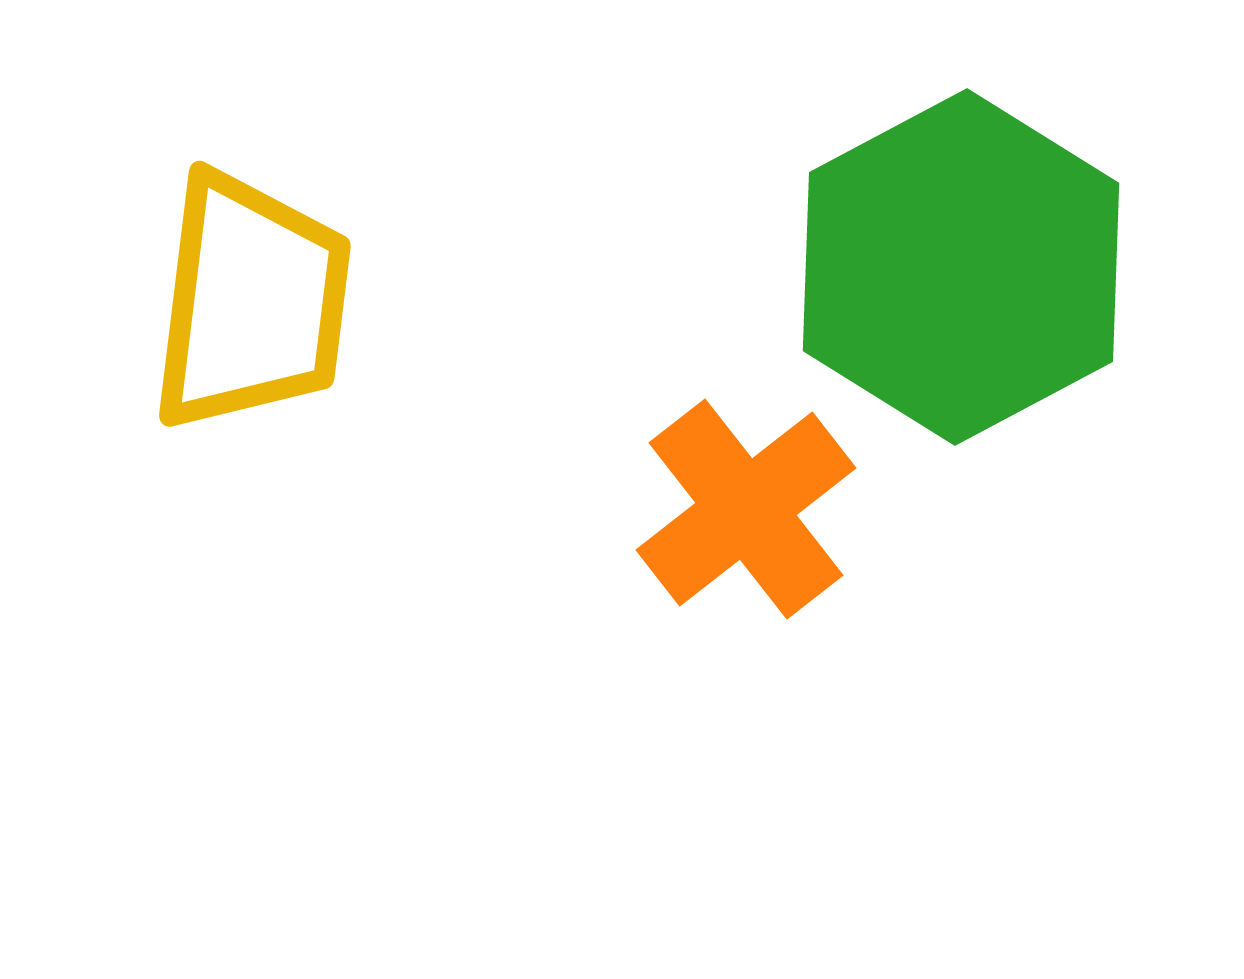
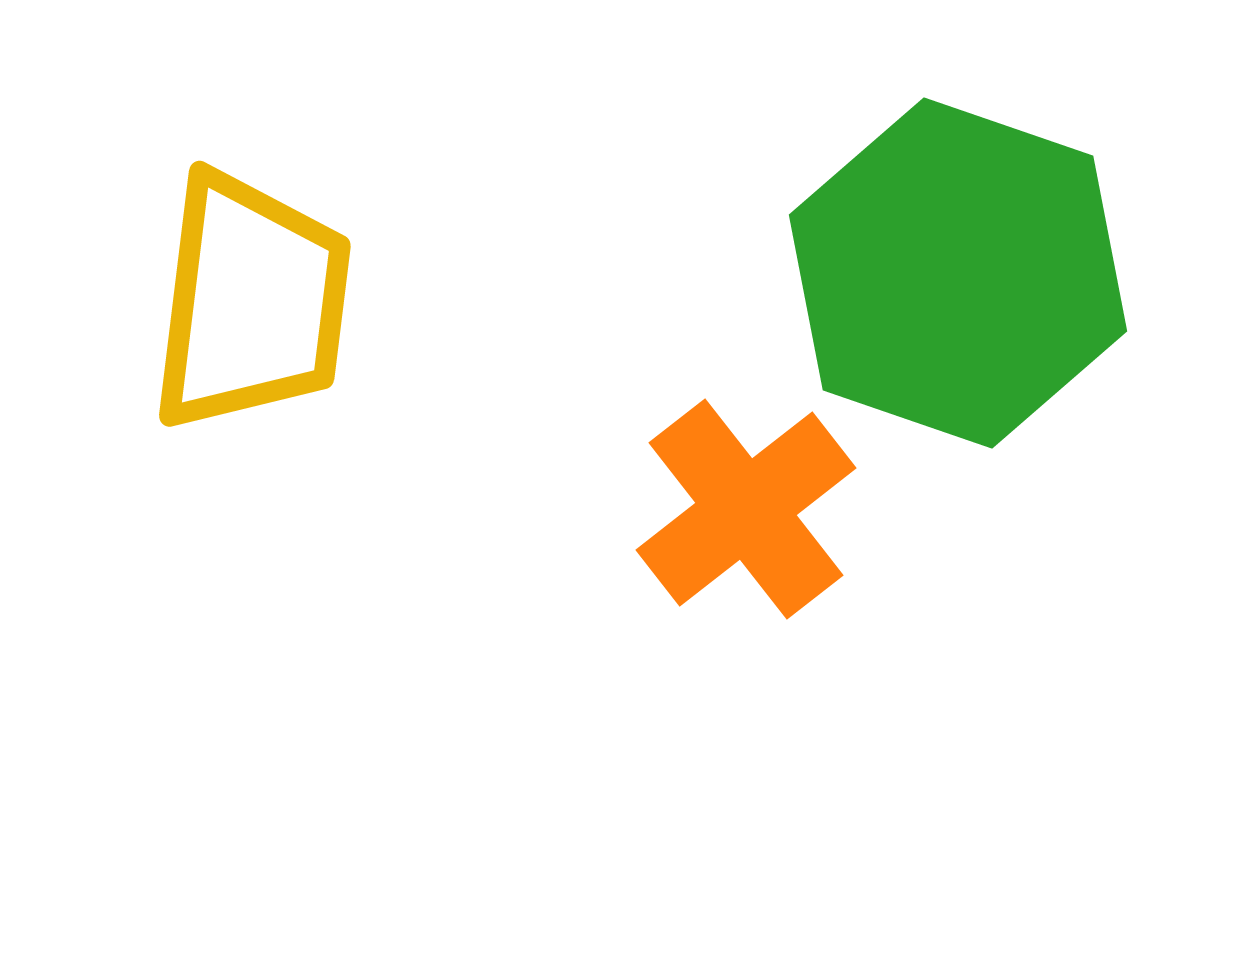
green hexagon: moved 3 px left, 6 px down; rotated 13 degrees counterclockwise
